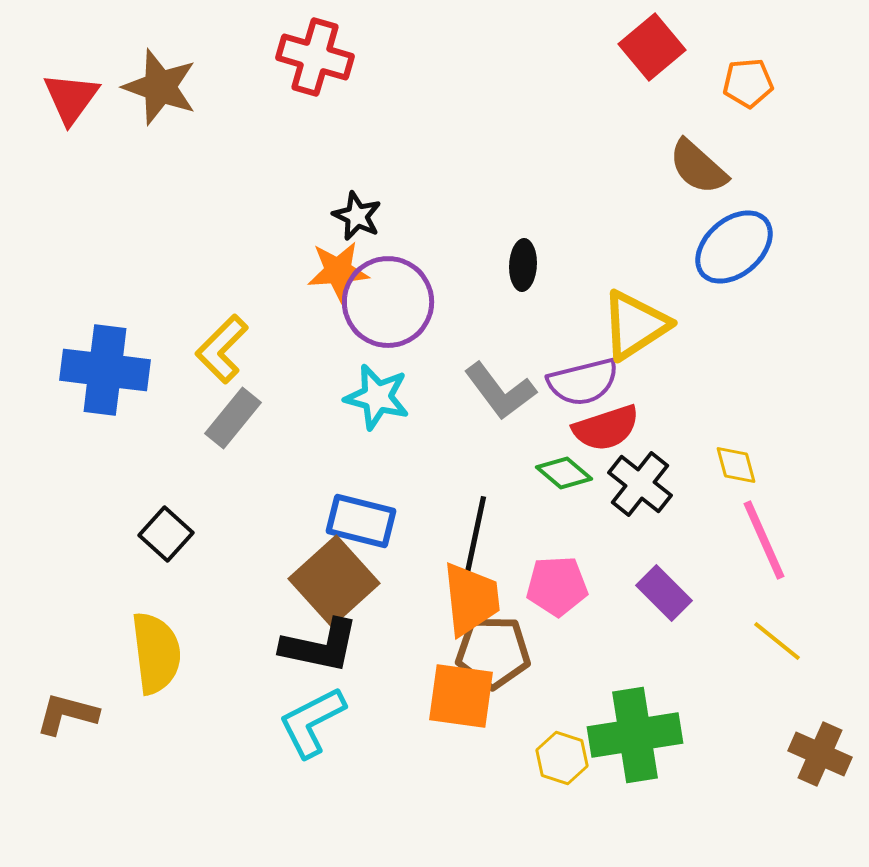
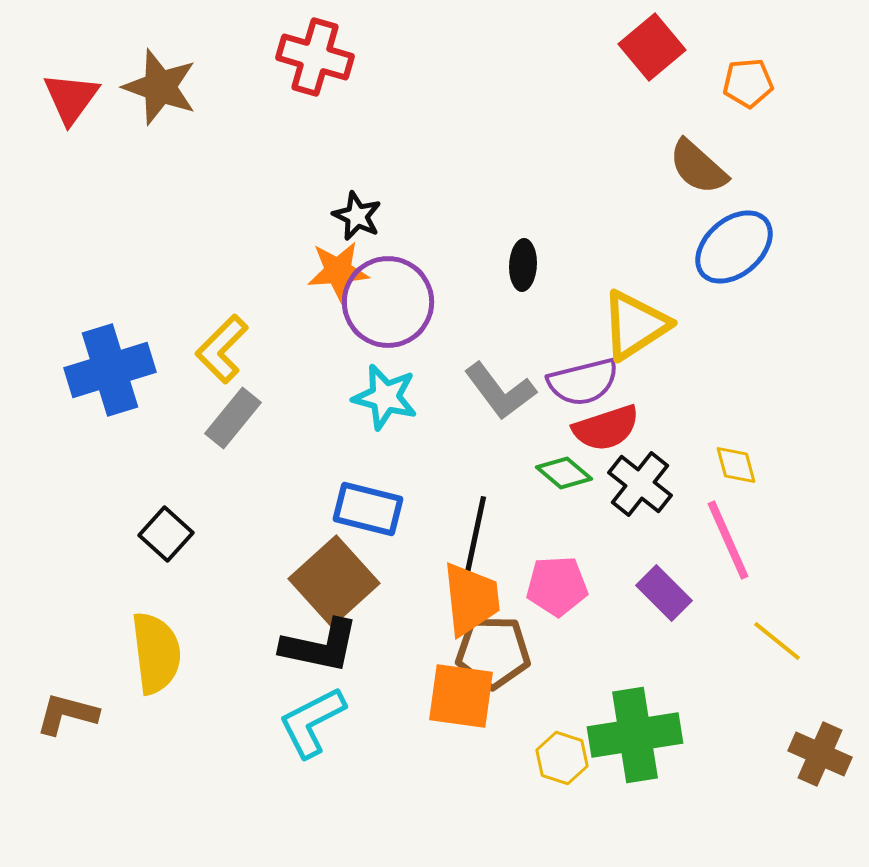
blue cross: moved 5 px right; rotated 24 degrees counterclockwise
cyan star: moved 8 px right
blue rectangle: moved 7 px right, 12 px up
pink line: moved 36 px left
